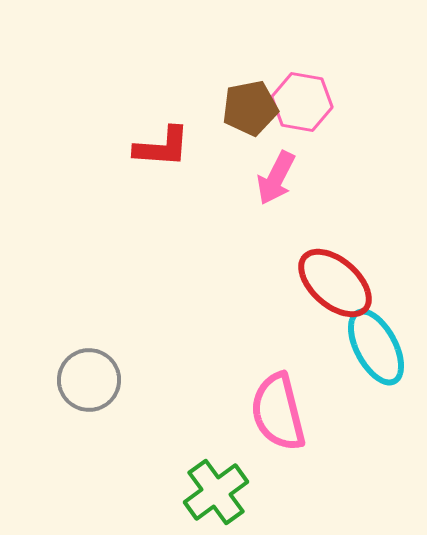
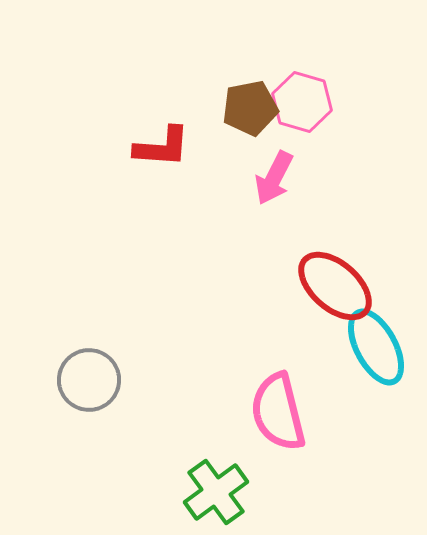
pink hexagon: rotated 6 degrees clockwise
pink arrow: moved 2 px left
red ellipse: moved 3 px down
